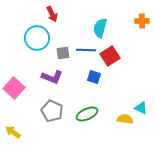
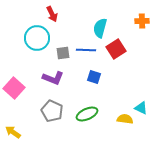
red square: moved 6 px right, 7 px up
purple L-shape: moved 1 px right, 1 px down
